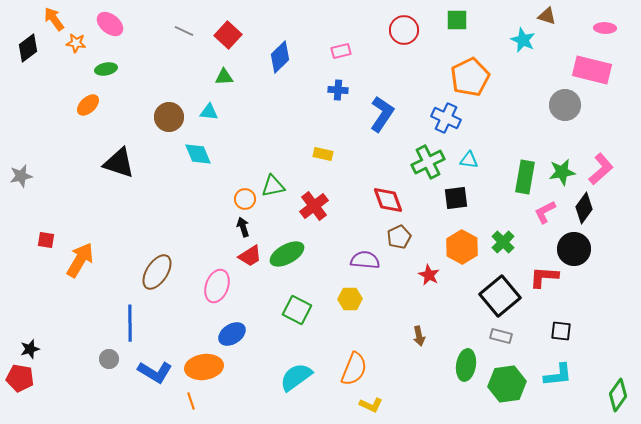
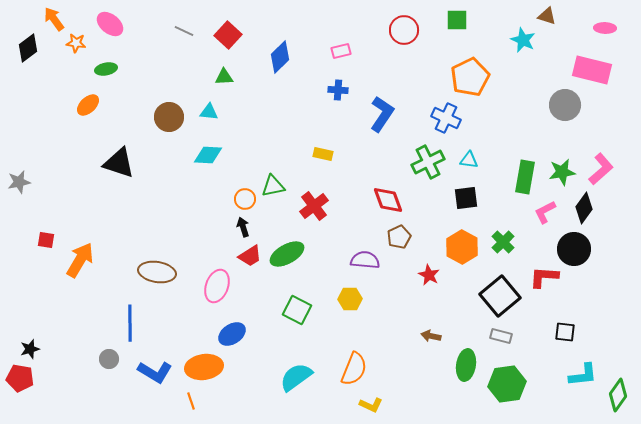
cyan diamond at (198, 154): moved 10 px right, 1 px down; rotated 64 degrees counterclockwise
gray star at (21, 176): moved 2 px left, 6 px down
black square at (456, 198): moved 10 px right
brown ellipse at (157, 272): rotated 66 degrees clockwise
black square at (561, 331): moved 4 px right, 1 px down
brown arrow at (419, 336): moved 12 px right; rotated 114 degrees clockwise
cyan L-shape at (558, 375): moved 25 px right
